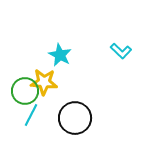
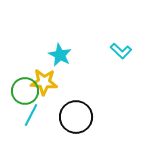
black circle: moved 1 px right, 1 px up
